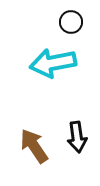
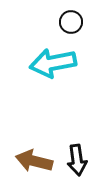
black arrow: moved 23 px down
brown arrow: moved 15 px down; rotated 42 degrees counterclockwise
